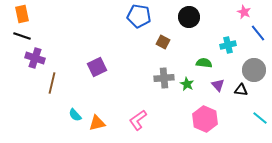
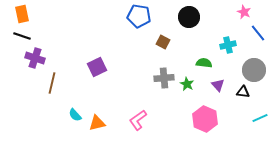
black triangle: moved 2 px right, 2 px down
cyan line: rotated 63 degrees counterclockwise
